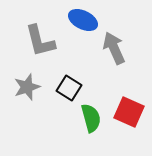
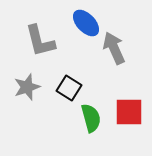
blue ellipse: moved 3 px right, 3 px down; rotated 20 degrees clockwise
red square: rotated 24 degrees counterclockwise
